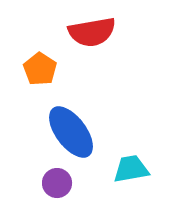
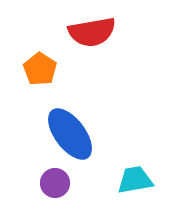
blue ellipse: moved 1 px left, 2 px down
cyan trapezoid: moved 4 px right, 11 px down
purple circle: moved 2 px left
